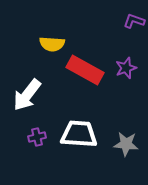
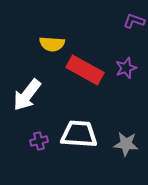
purple cross: moved 2 px right, 4 px down
